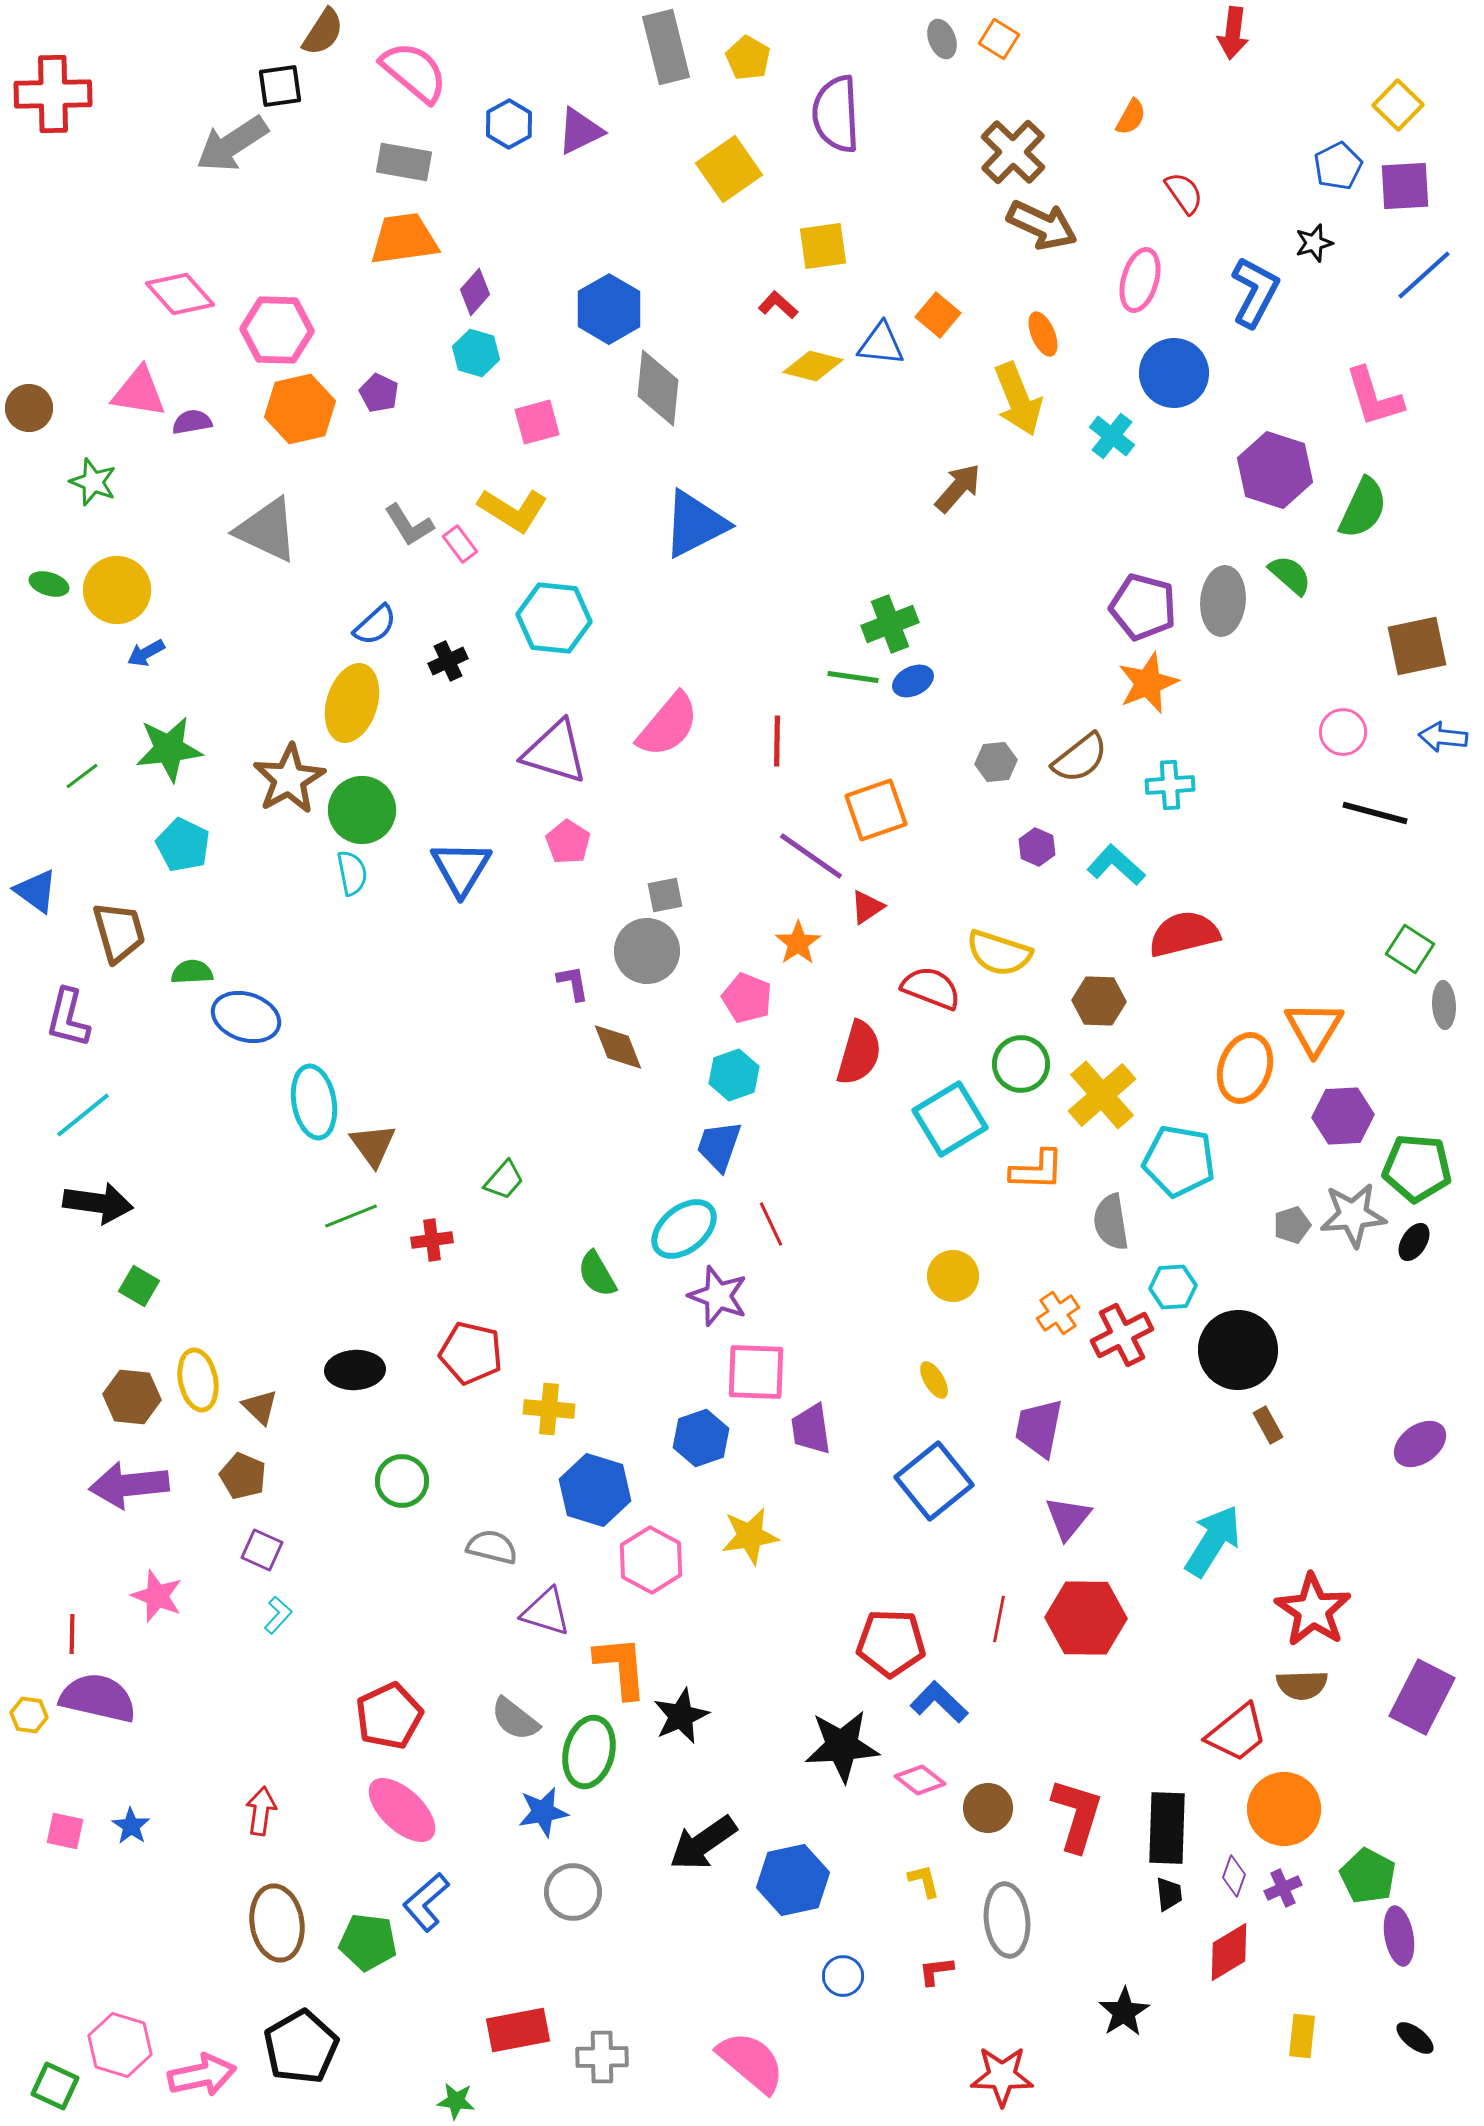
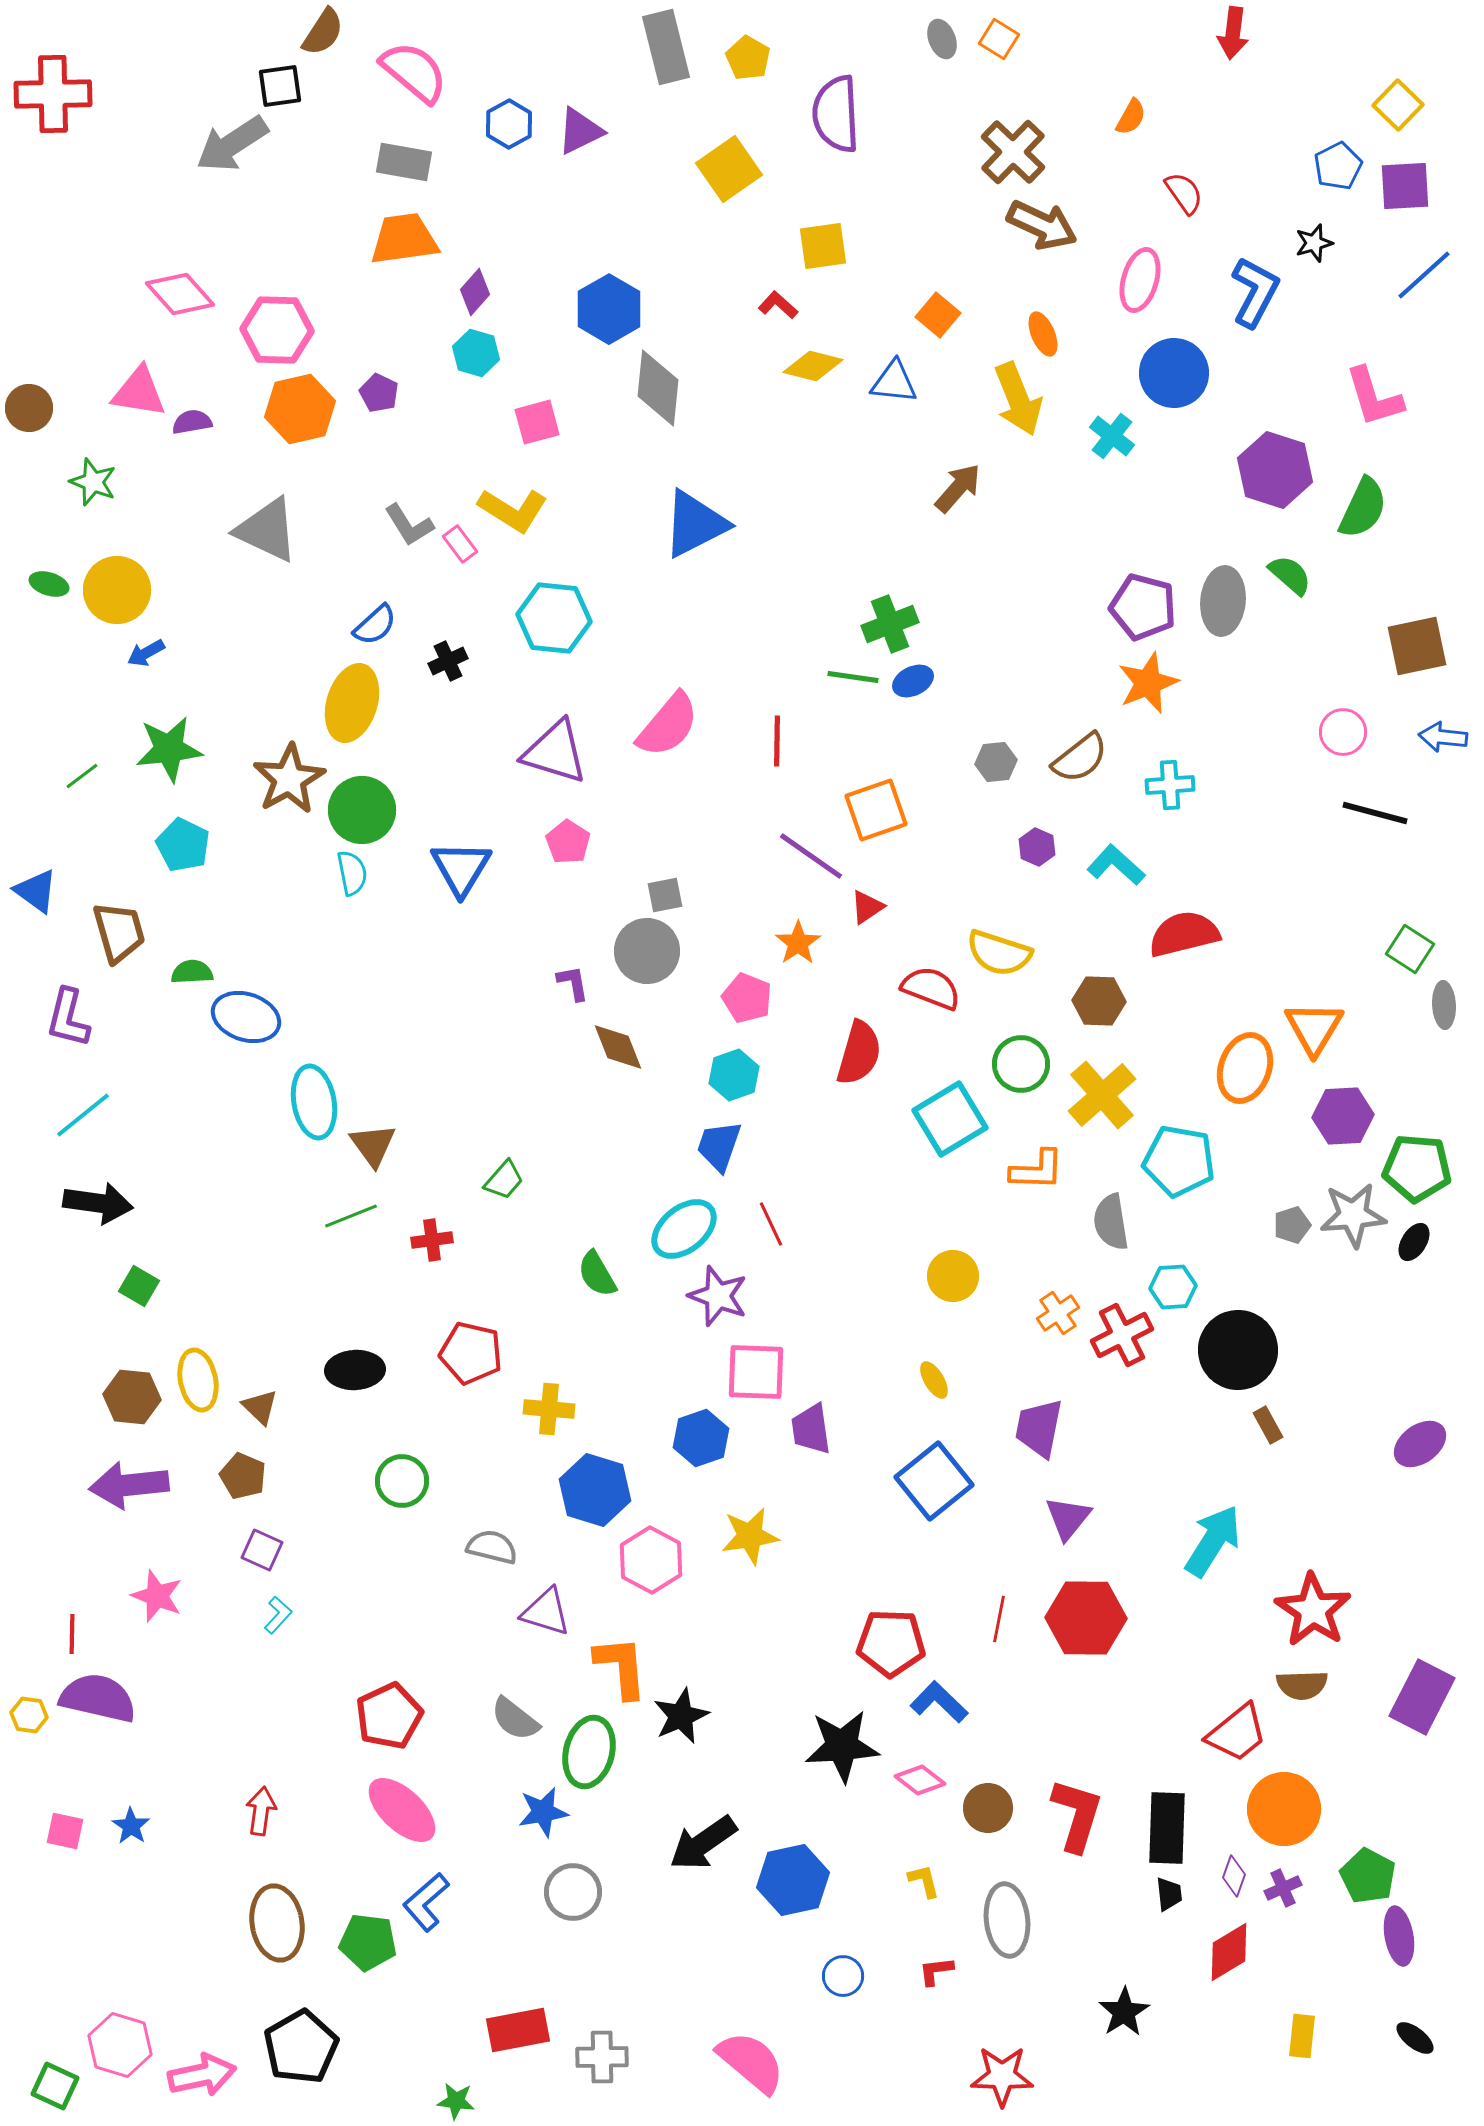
blue triangle at (881, 344): moved 13 px right, 38 px down
